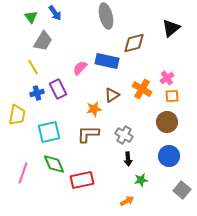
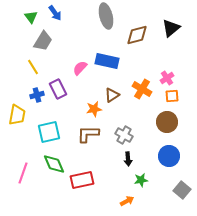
brown diamond: moved 3 px right, 8 px up
blue cross: moved 2 px down
